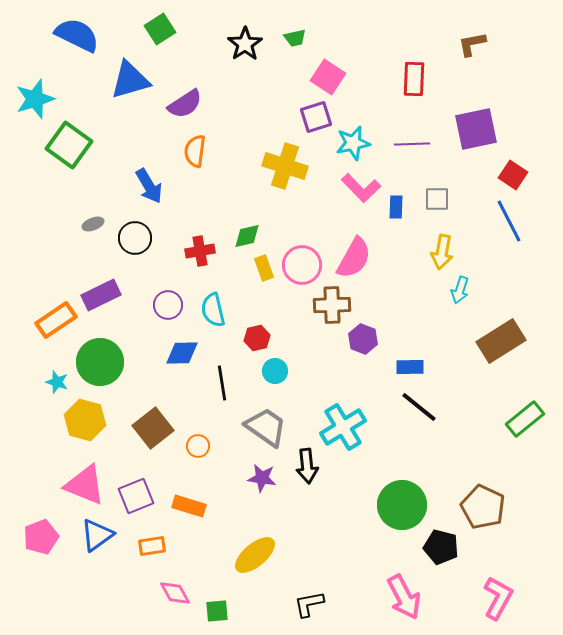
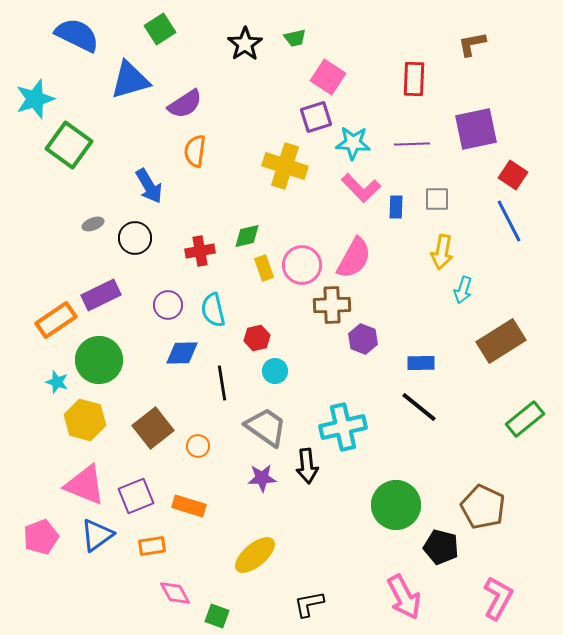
cyan star at (353, 143): rotated 16 degrees clockwise
cyan arrow at (460, 290): moved 3 px right
green circle at (100, 362): moved 1 px left, 2 px up
blue rectangle at (410, 367): moved 11 px right, 4 px up
cyan cross at (343, 427): rotated 18 degrees clockwise
purple star at (262, 478): rotated 12 degrees counterclockwise
green circle at (402, 505): moved 6 px left
green square at (217, 611): moved 5 px down; rotated 25 degrees clockwise
